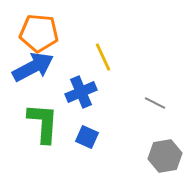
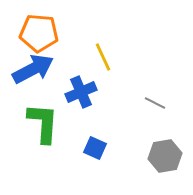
blue arrow: moved 2 px down
blue square: moved 8 px right, 11 px down
